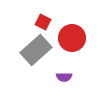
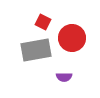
gray rectangle: rotated 32 degrees clockwise
